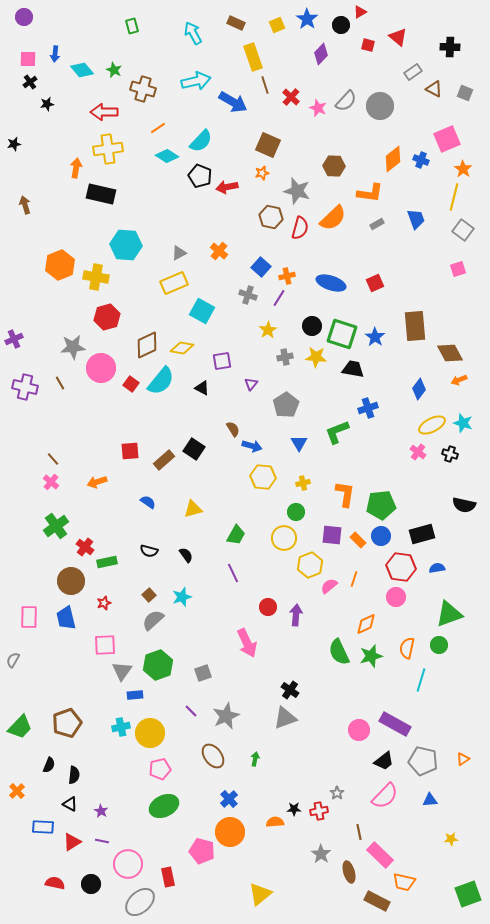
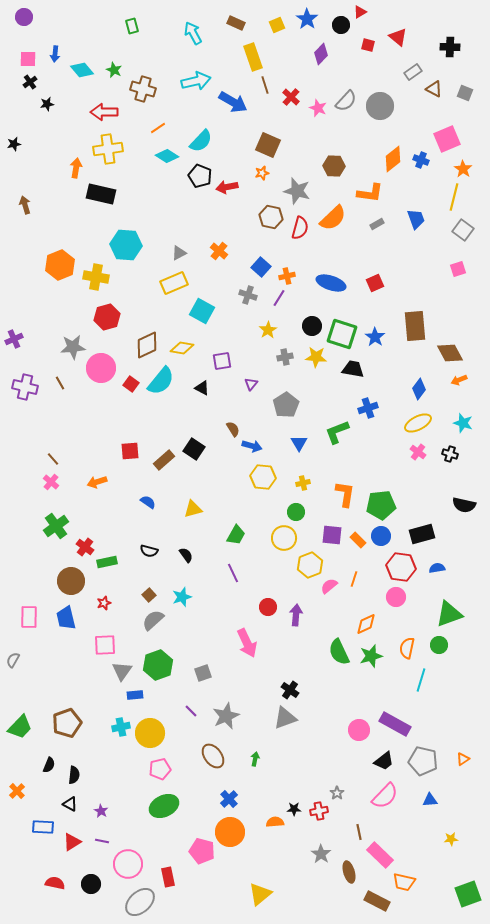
yellow ellipse at (432, 425): moved 14 px left, 2 px up
